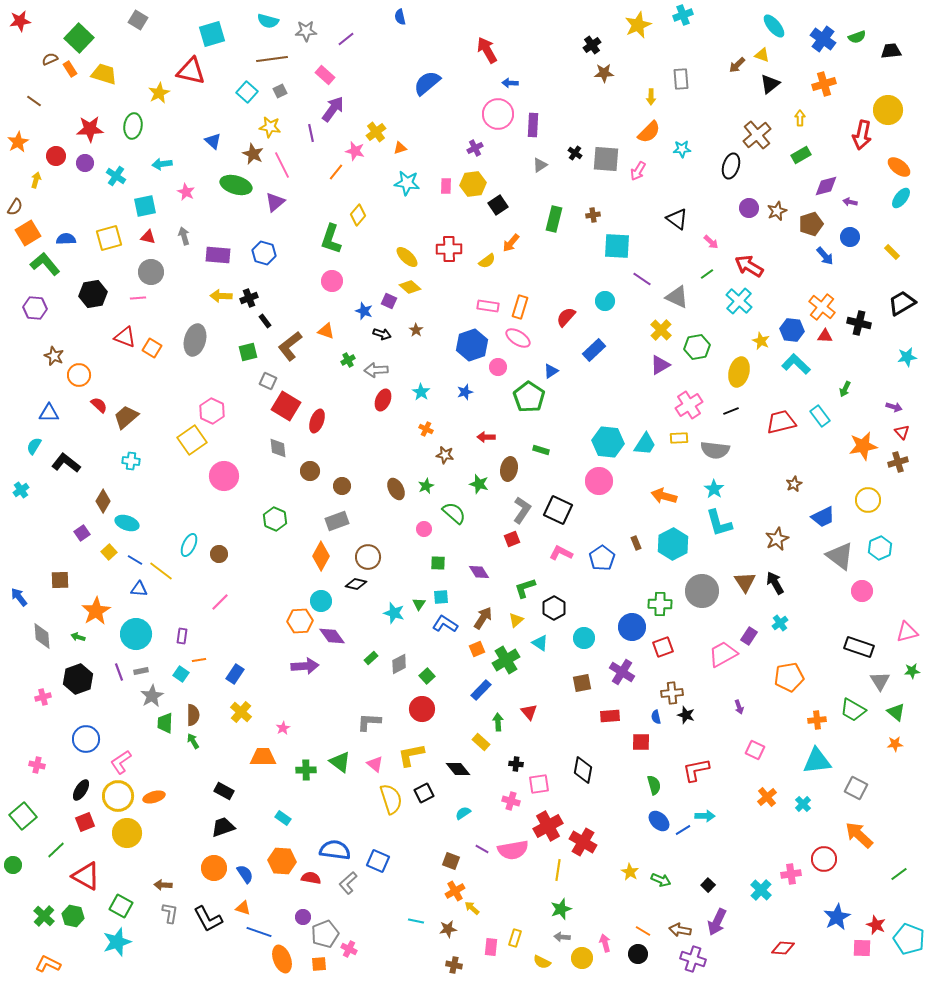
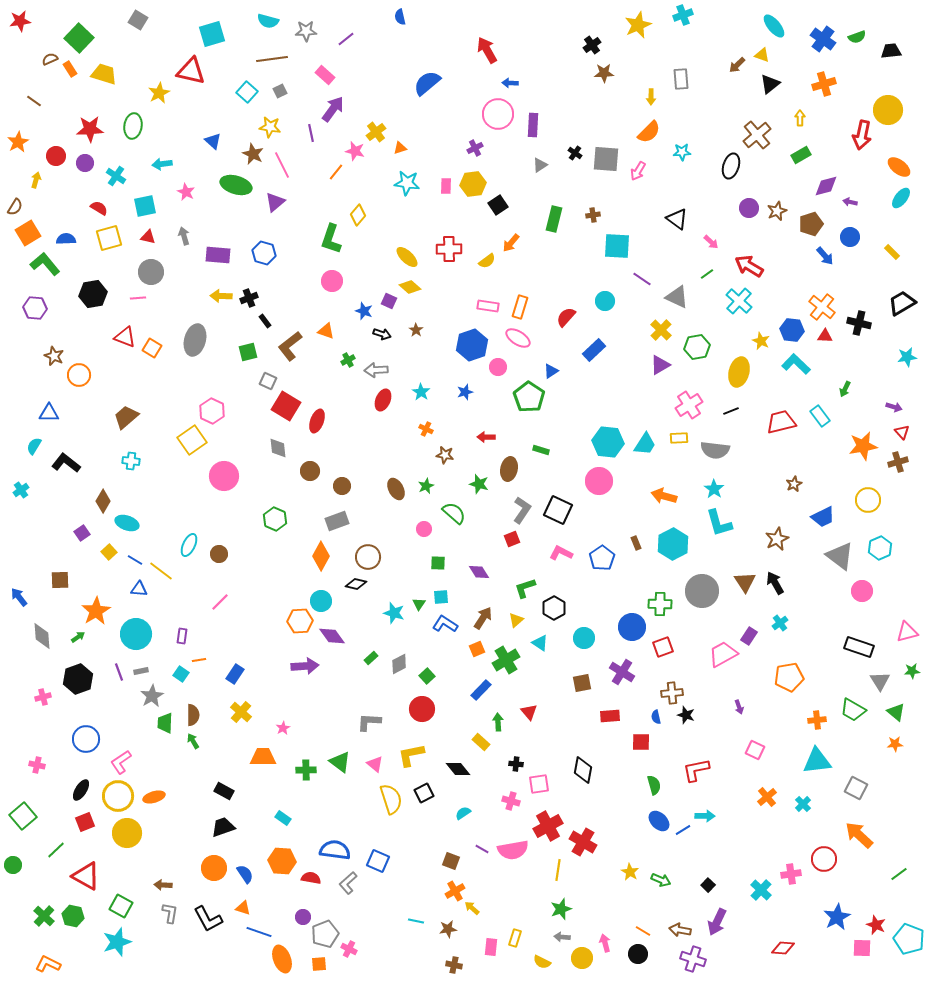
cyan star at (682, 149): moved 3 px down
red semicircle at (99, 405): moved 197 px up; rotated 12 degrees counterclockwise
green arrow at (78, 637): rotated 128 degrees clockwise
